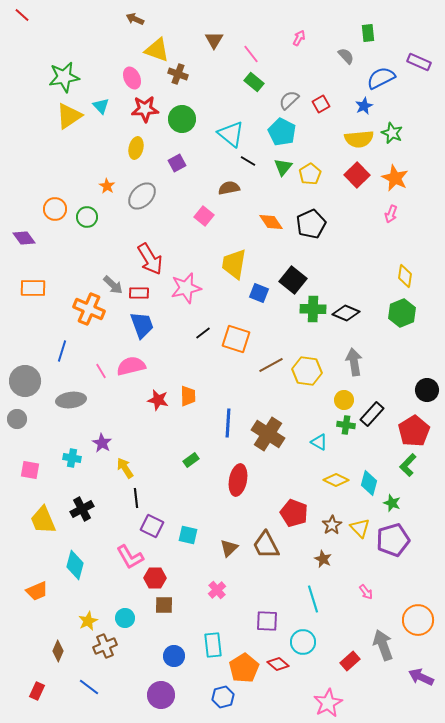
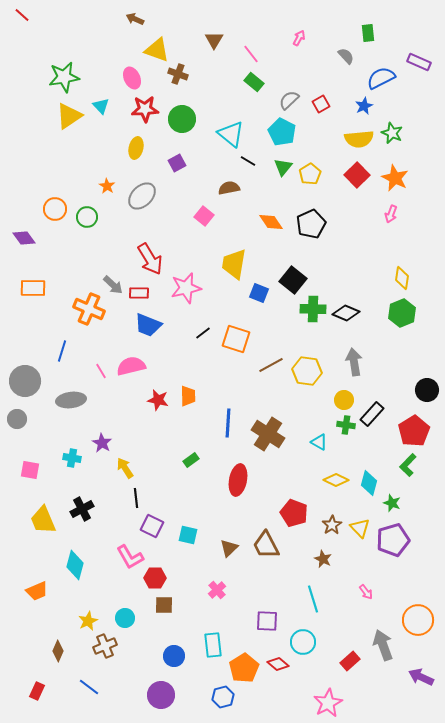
yellow diamond at (405, 276): moved 3 px left, 2 px down
blue trapezoid at (142, 325): moved 6 px right; rotated 132 degrees clockwise
